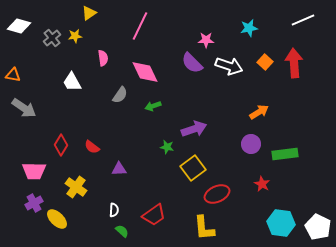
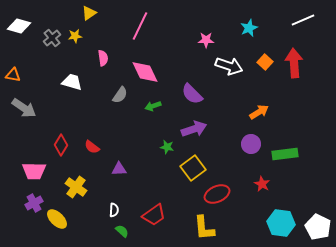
cyan star: rotated 12 degrees counterclockwise
purple semicircle: moved 31 px down
white trapezoid: rotated 135 degrees clockwise
